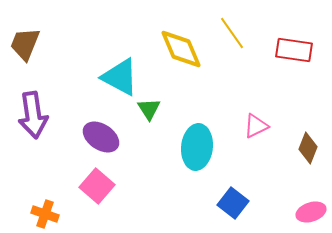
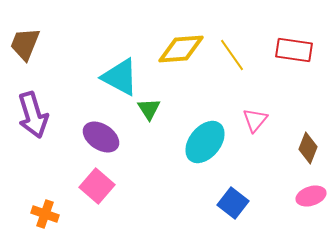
yellow line: moved 22 px down
yellow diamond: rotated 72 degrees counterclockwise
purple arrow: rotated 9 degrees counterclockwise
pink triangle: moved 1 px left, 6 px up; rotated 24 degrees counterclockwise
cyan ellipse: moved 8 px right, 5 px up; rotated 33 degrees clockwise
pink ellipse: moved 16 px up
